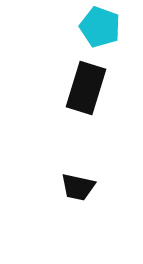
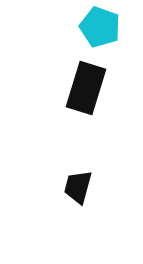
black trapezoid: rotated 93 degrees clockwise
